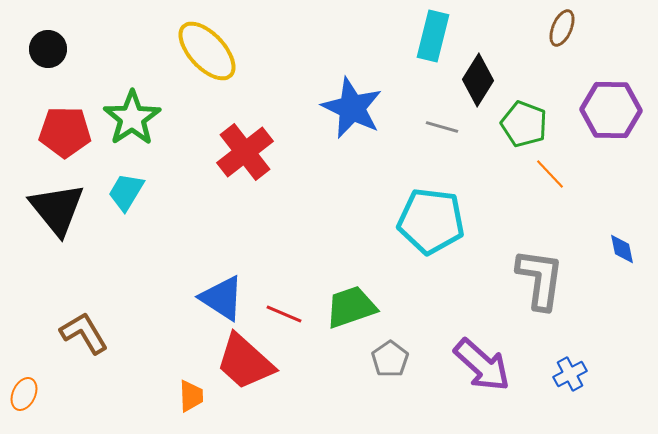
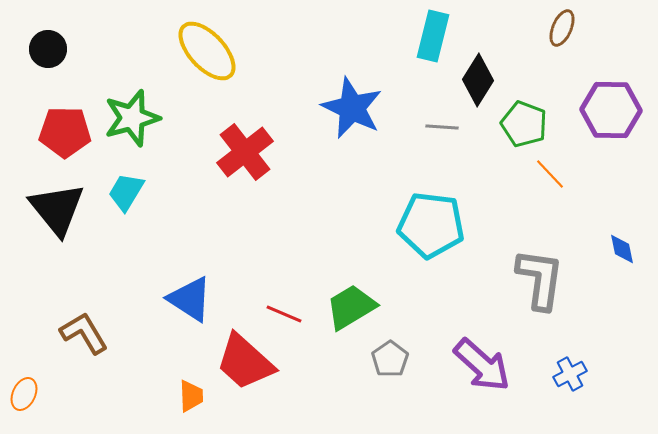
green star: rotated 18 degrees clockwise
gray line: rotated 12 degrees counterclockwise
cyan pentagon: moved 4 px down
blue triangle: moved 32 px left, 1 px down
green trapezoid: rotated 12 degrees counterclockwise
